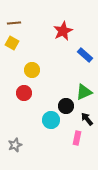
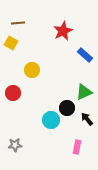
brown line: moved 4 px right
yellow square: moved 1 px left
red circle: moved 11 px left
black circle: moved 1 px right, 2 px down
pink rectangle: moved 9 px down
gray star: rotated 16 degrees clockwise
